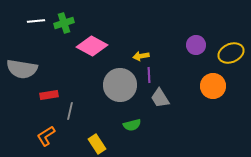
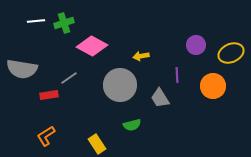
purple line: moved 28 px right
gray line: moved 1 px left, 33 px up; rotated 42 degrees clockwise
